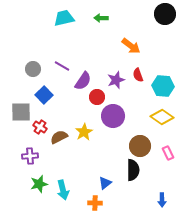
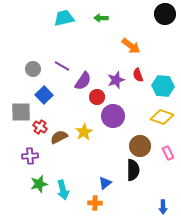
yellow diamond: rotated 15 degrees counterclockwise
blue arrow: moved 1 px right, 7 px down
